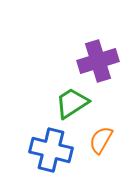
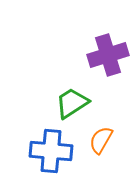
purple cross: moved 10 px right, 6 px up
blue cross: moved 1 px down; rotated 9 degrees counterclockwise
